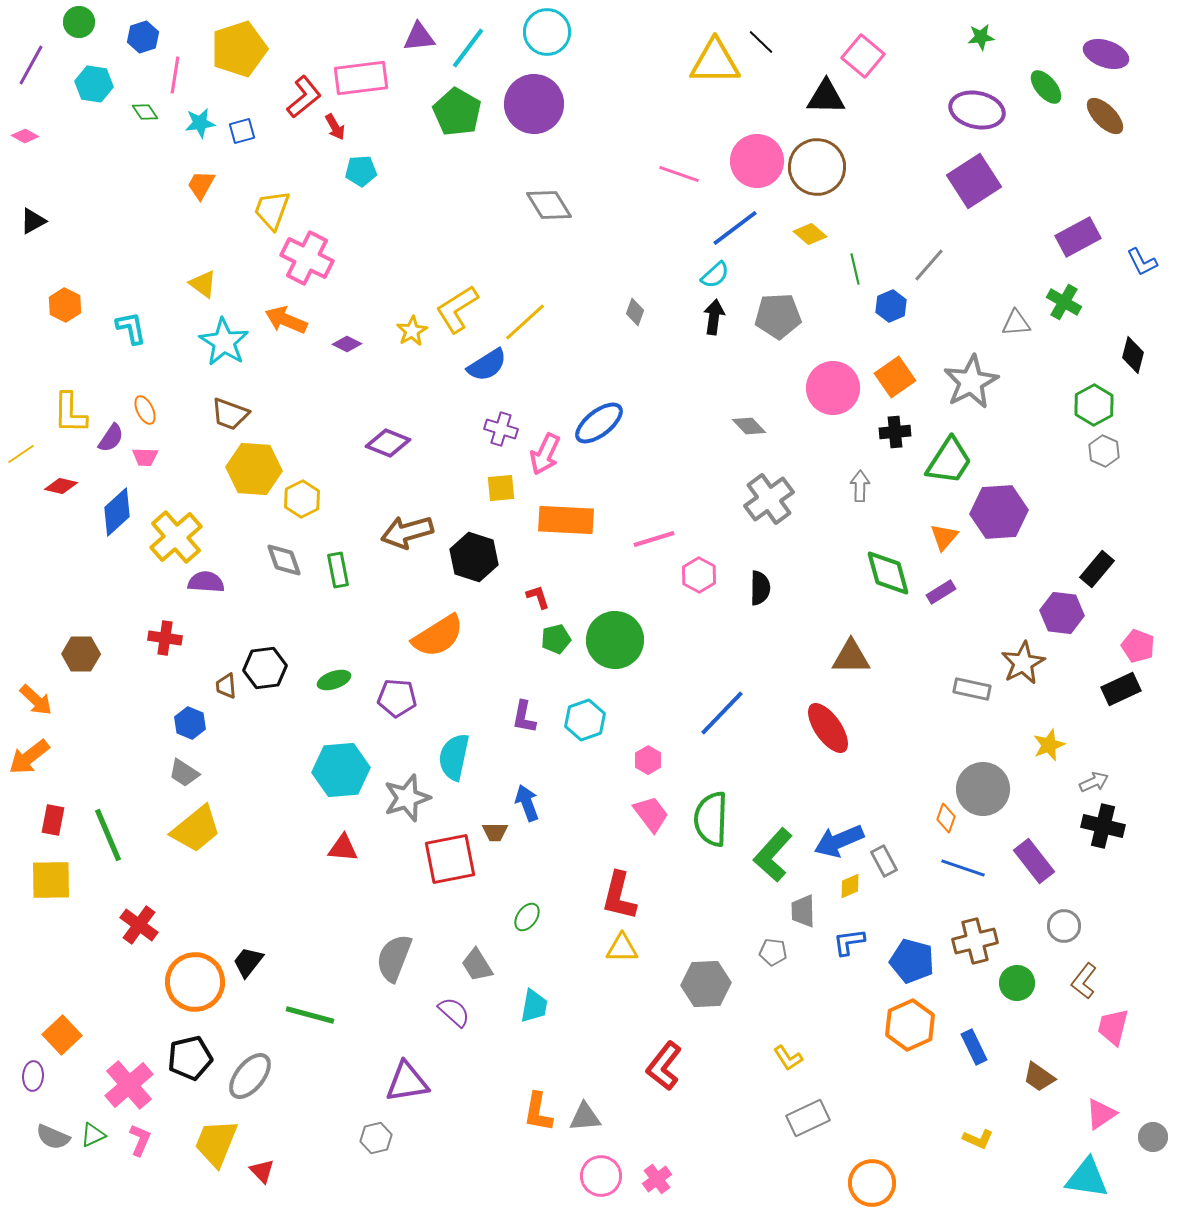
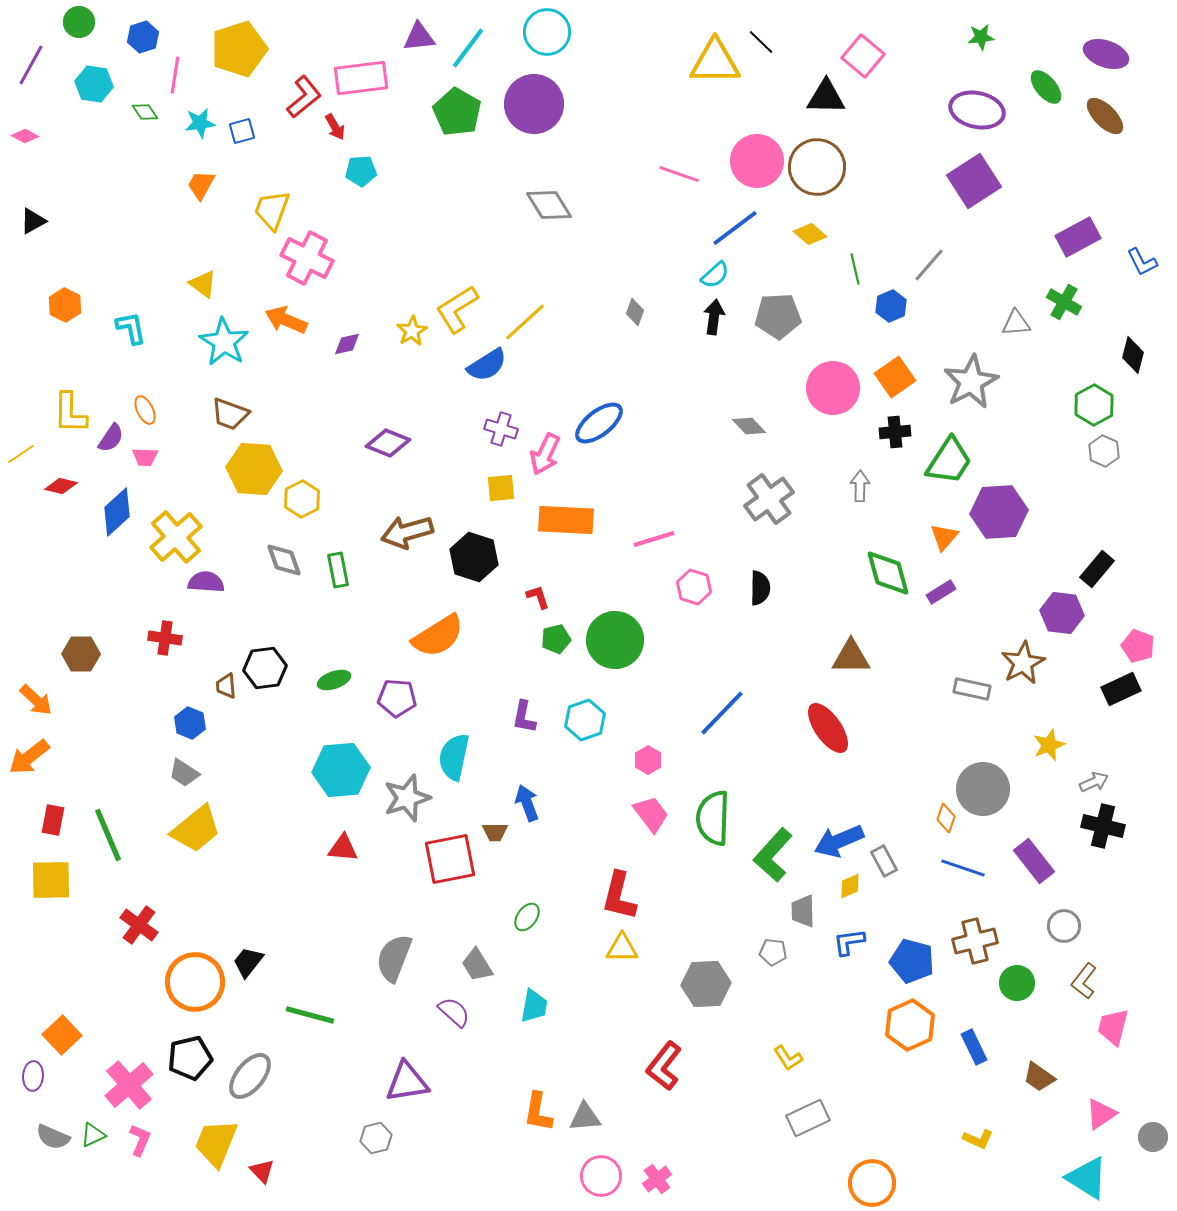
purple diamond at (347, 344): rotated 40 degrees counterclockwise
pink hexagon at (699, 575): moved 5 px left, 12 px down; rotated 12 degrees counterclockwise
green semicircle at (711, 819): moved 2 px right, 1 px up
cyan triangle at (1087, 1178): rotated 24 degrees clockwise
